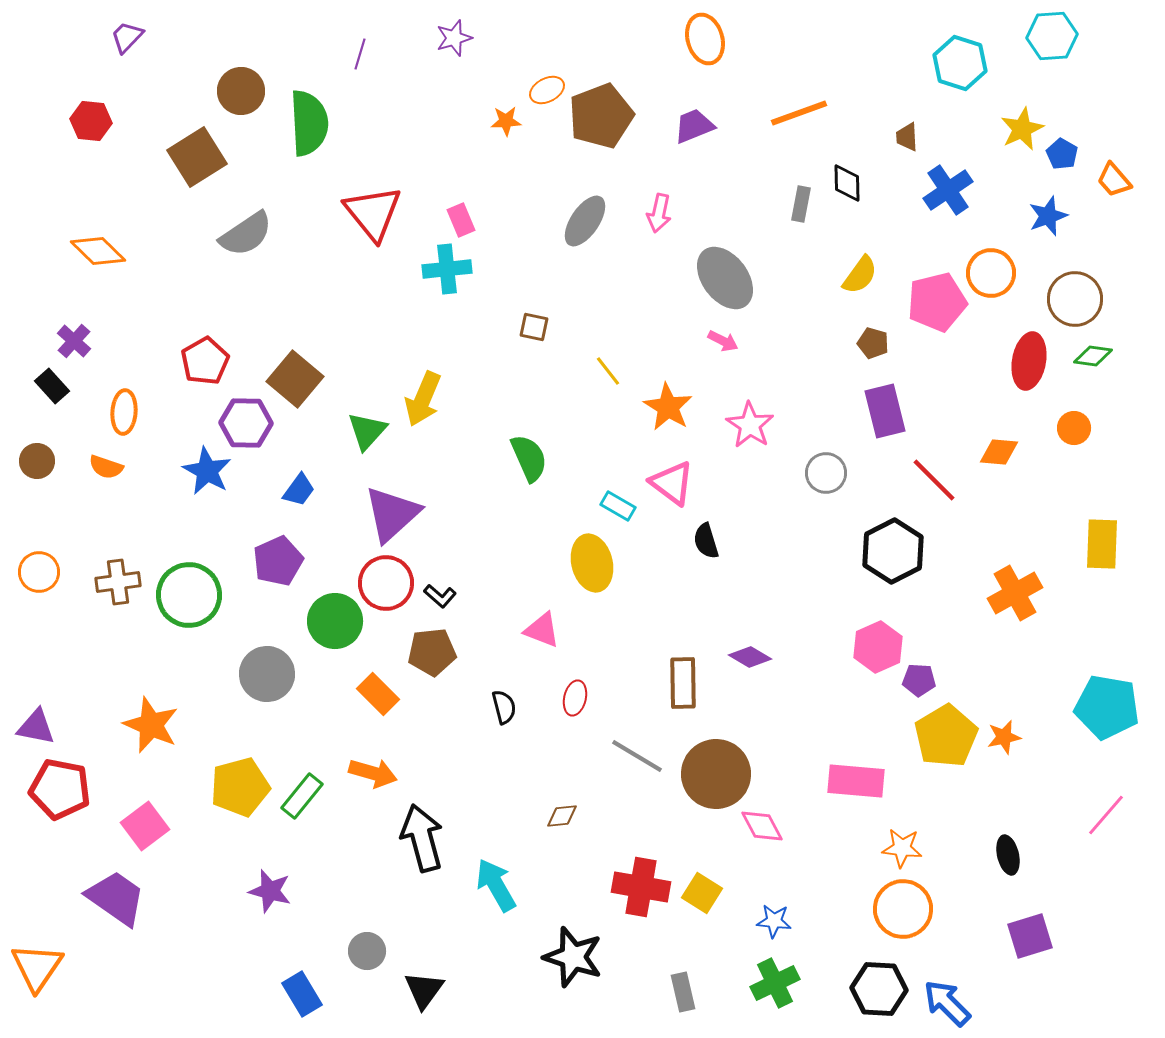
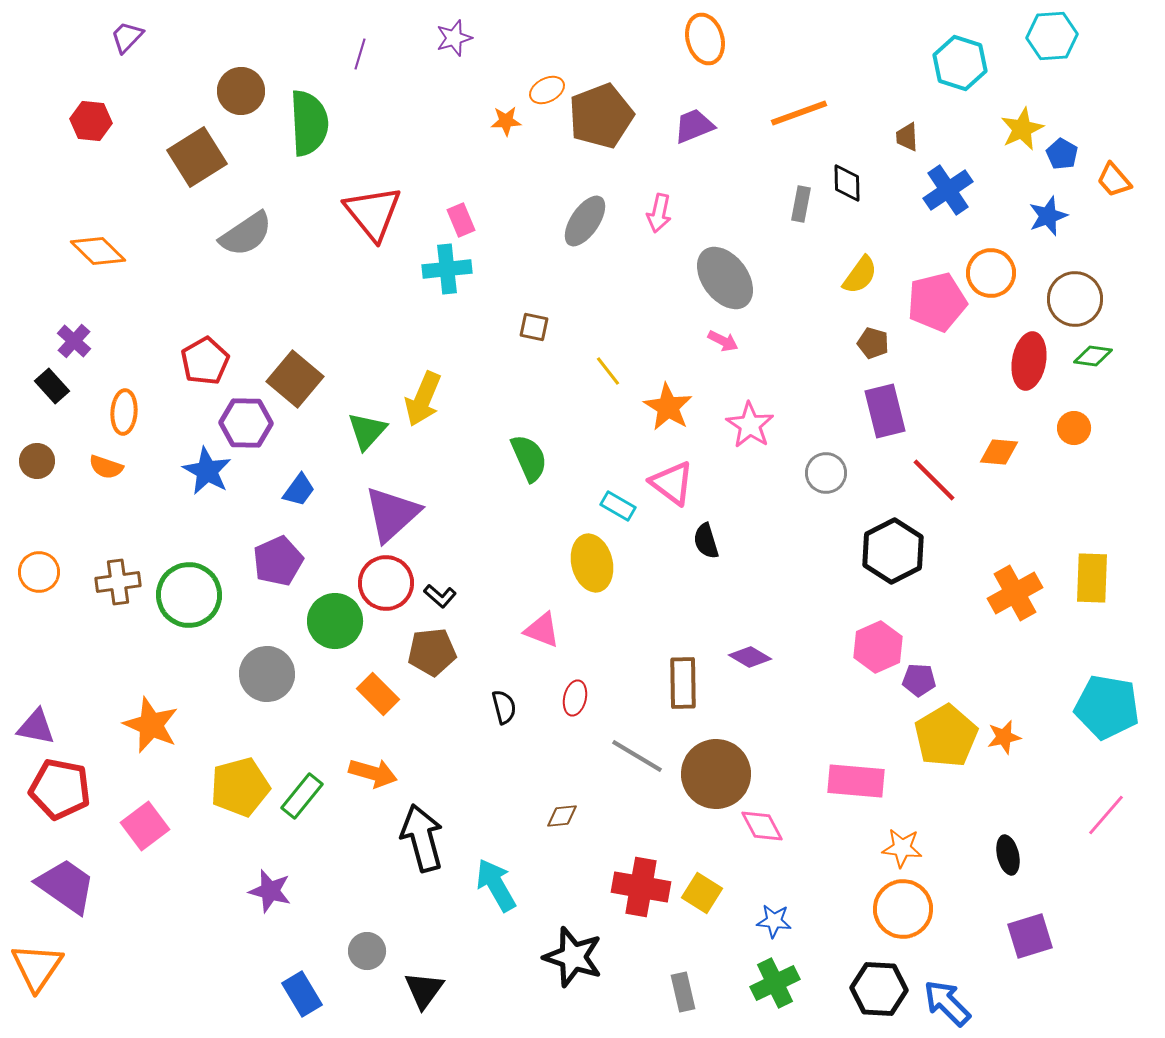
yellow rectangle at (1102, 544): moved 10 px left, 34 px down
purple trapezoid at (116, 898): moved 50 px left, 12 px up
